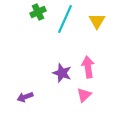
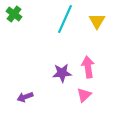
green cross: moved 24 px left, 2 px down; rotated 28 degrees counterclockwise
purple star: rotated 24 degrees counterclockwise
